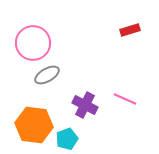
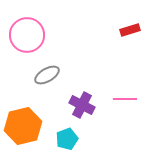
pink circle: moved 6 px left, 8 px up
pink line: rotated 25 degrees counterclockwise
purple cross: moved 3 px left
orange hexagon: moved 11 px left, 1 px down; rotated 21 degrees counterclockwise
